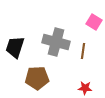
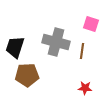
pink square: moved 3 px left, 2 px down; rotated 14 degrees counterclockwise
brown line: moved 1 px left
brown pentagon: moved 10 px left, 3 px up
